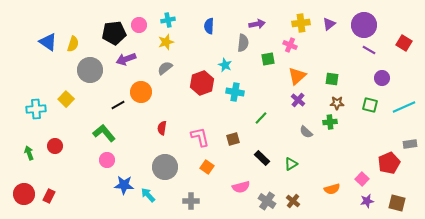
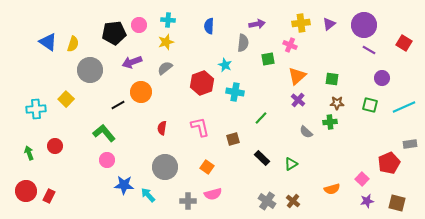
cyan cross at (168, 20): rotated 16 degrees clockwise
purple arrow at (126, 59): moved 6 px right, 3 px down
pink L-shape at (200, 137): moved 10 px up
pink semicircle at (241, 187): moved 28 px left, 7 px down
red circle at (24, 194): moved 2 px right, 3 px up
gray cross at (191, 201): moved 3 px left
